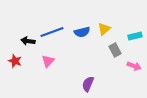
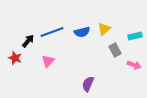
black arrow: rotated 120 degrees clockwise
red star: moved 3 px up
pink arrow: moved 1 px up
